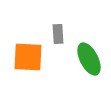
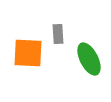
orange square: moved 4 px up
